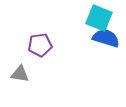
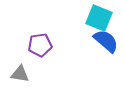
blue semicircle: moved 3 px down; rotated 24 degrees clockwise
